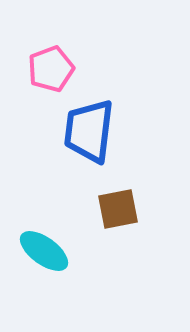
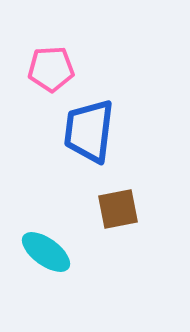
pink pentagon: rotated 18 degrees clockwise
cyan ellipse: moved 2 px right, 1 px down
